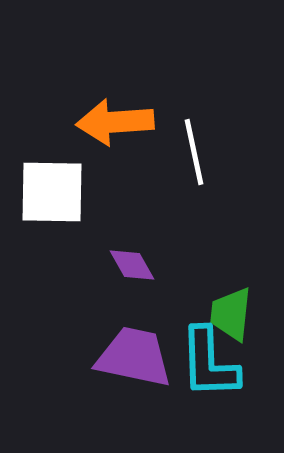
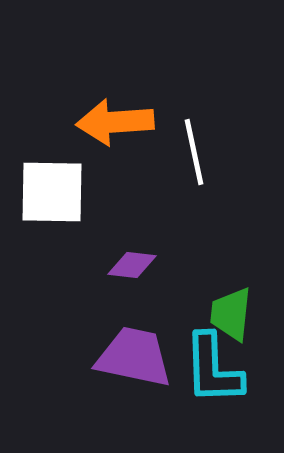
purple diamond: rotated 54 degrees counterclockwise
cyan L-shape: moved 4 px right, 6 px down
